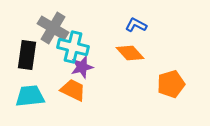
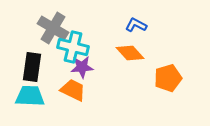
black rectangle: moved 5 px right, 12 px down
purple star: rotated 10 degrees clockwise
orange pentagon: moved 3 px left, 6 px up
cyan trapezoid: rotated 8 degrees clockwise
